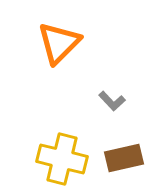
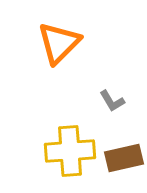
gray L-shape: rotated 12 degrees clockwise
yellow cross: moved 8 px right, 8 px up; rotated 18 degrees counterclockwise
